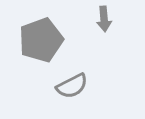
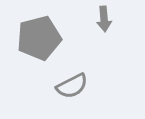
gray pentagon: moved 2 px left, 2 px up; rotated 6 degrees clockwise
